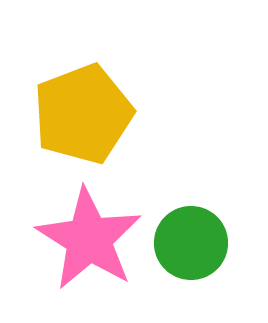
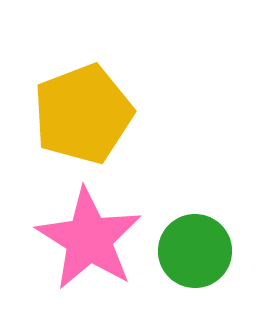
green circle: moved 4 px right, 8 px down
